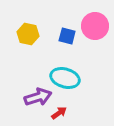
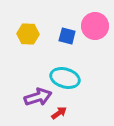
yellow hexagon: rotated 10 degrees counterclockwise
